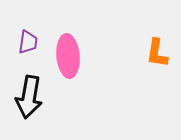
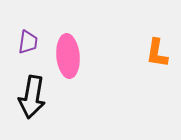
black arrow: moved 3 px right
